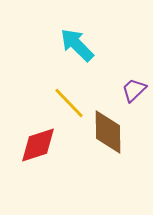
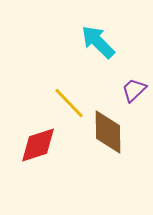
cyan arrow: moved 21 px right, 3 px up
